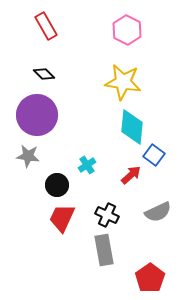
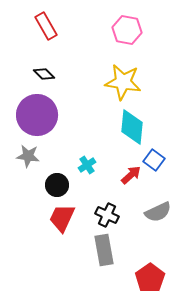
pink hexagon: rotated 16 degrees counterclockwise
blue square: moved 5 px down
